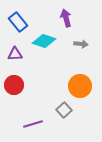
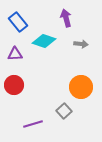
orange circle: moved 1 px right, 1 px down
gray square: moved 1 px down
